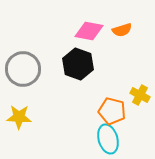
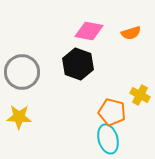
orange semicircle: moved 9 px right, 3 px down
gray circle: moved 1 px left, 3 px down
orange pentagon: moved 1 px down
